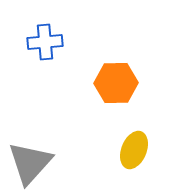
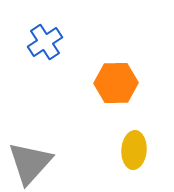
blue cross: rotated 28 degrees counterclockwise
yellow ellipse: rotated 18 degrees counterclockwise
